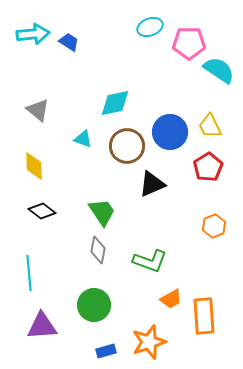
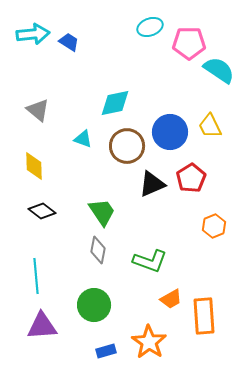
red pentagon: moved 17 px left, 11 px down
cyan line: moved 7 px right, 3 px down
orange star: rotated 20 degrees counterclockwise
